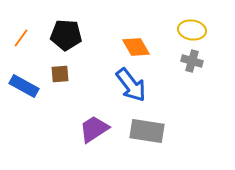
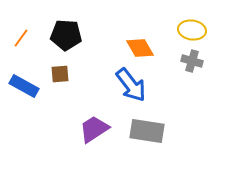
orange diamond: moved 4 px right, 1 px down
